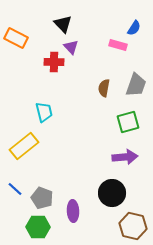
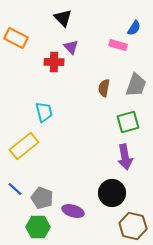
black triangle: moved 6 px up
purple arrow: rotated 85 degrees clockwise
purple ellipse: rotated 70 degrees counterclockwise
